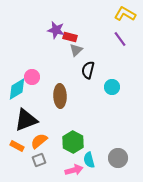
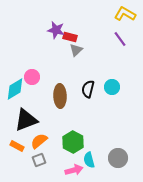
black semicircle: moved 19 px down
cyan diamond: moved 2 px left
